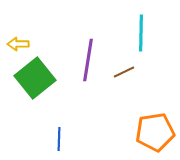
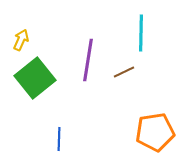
yellow arrow: moved 3 px right, 4 px up; rotated 115 degrees clockwise
